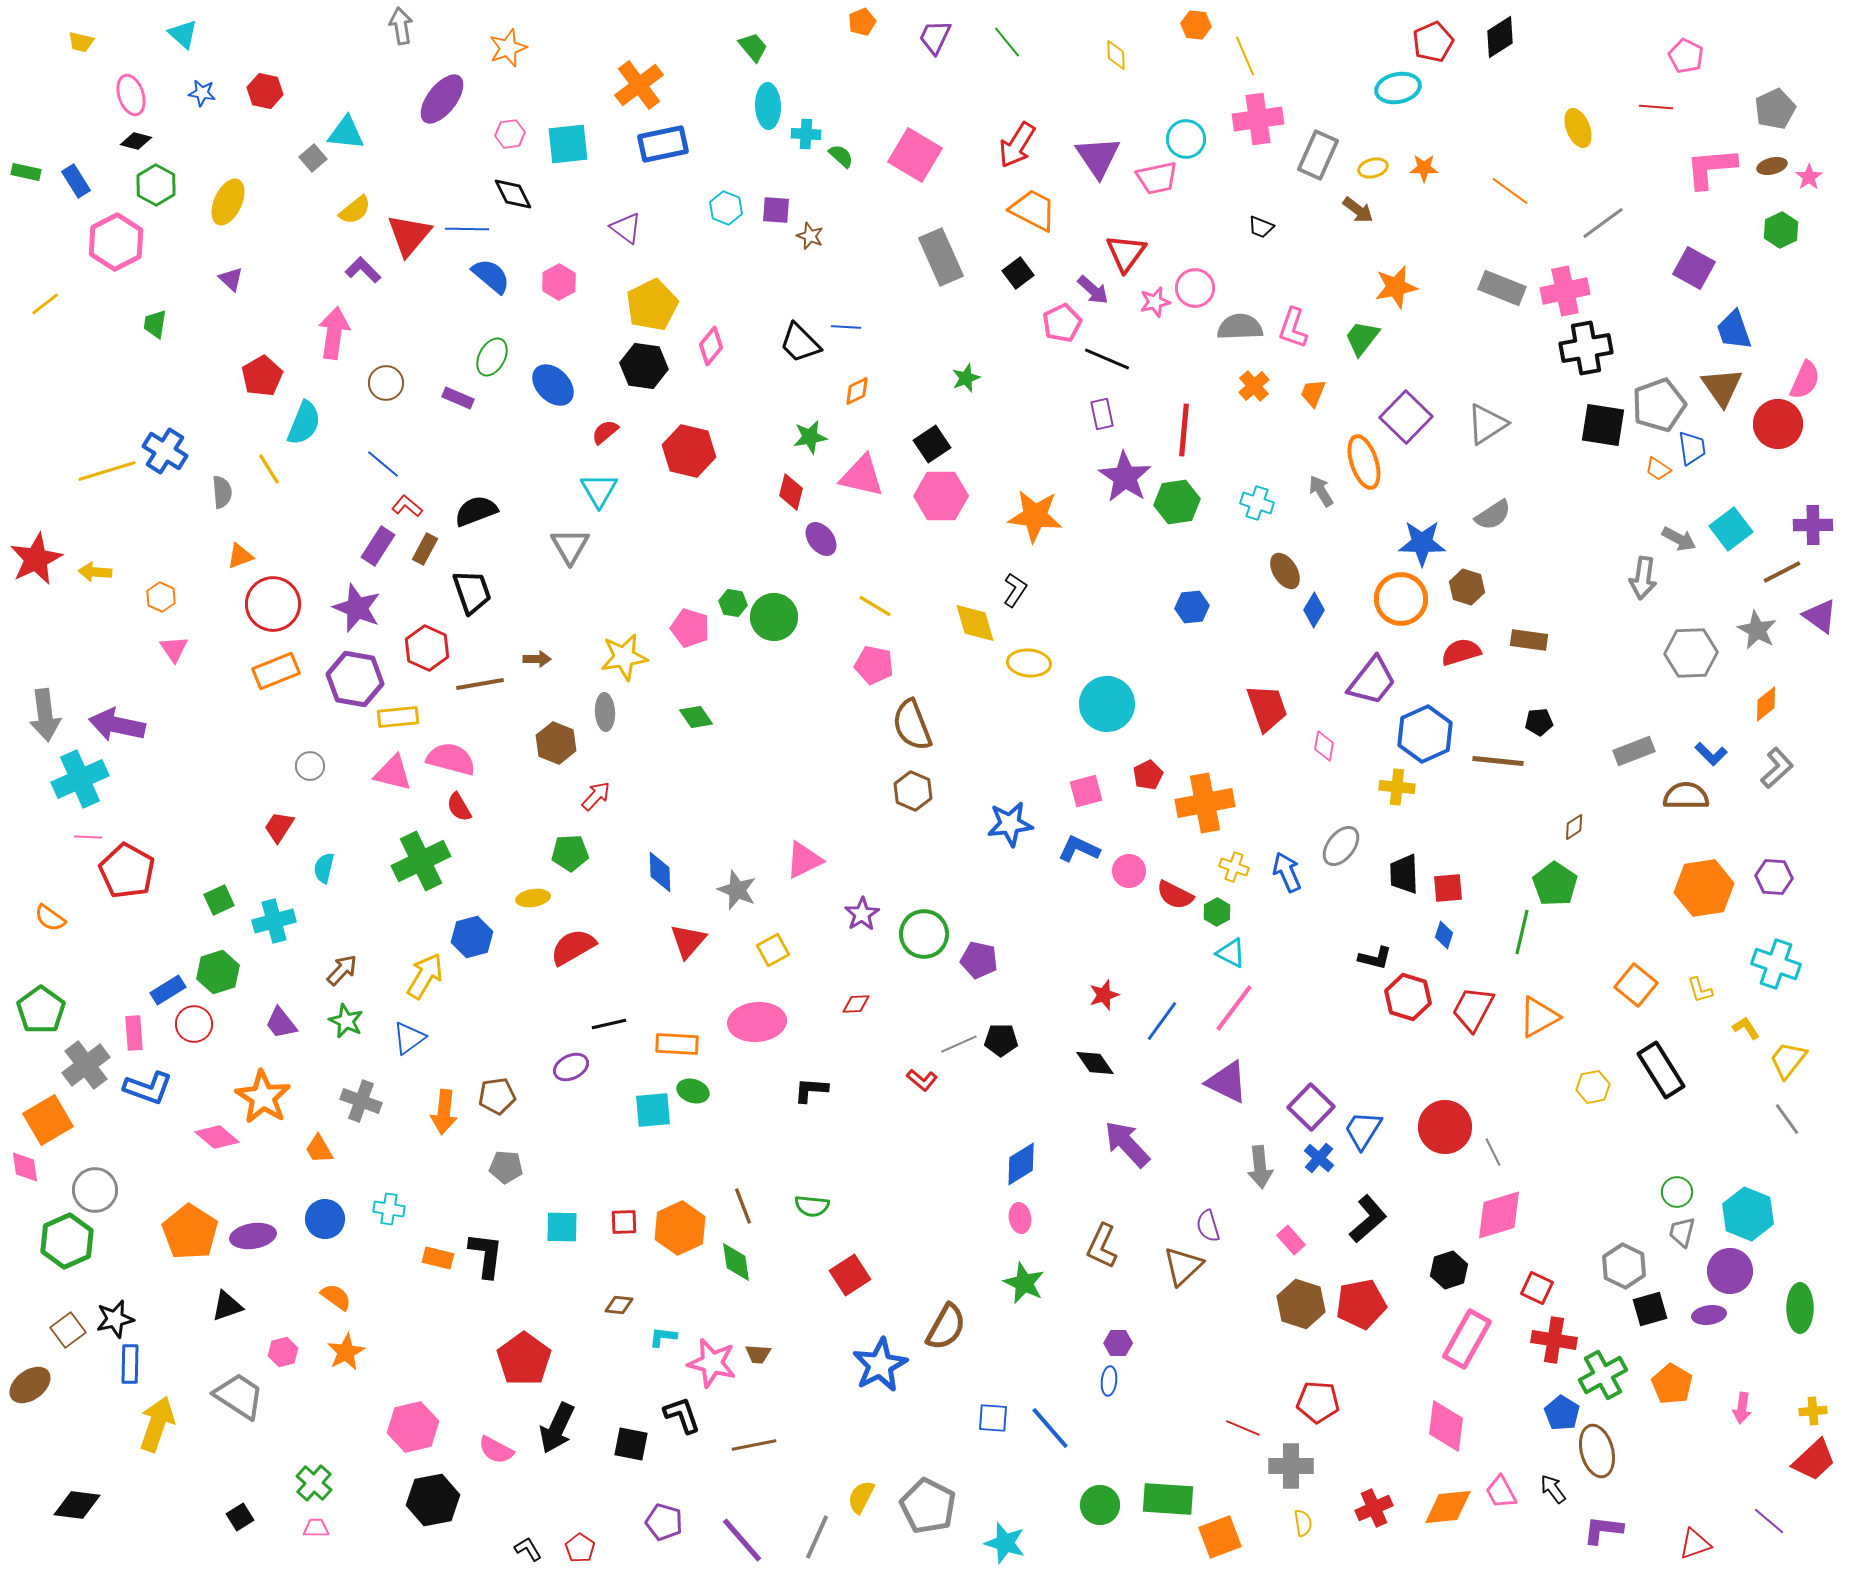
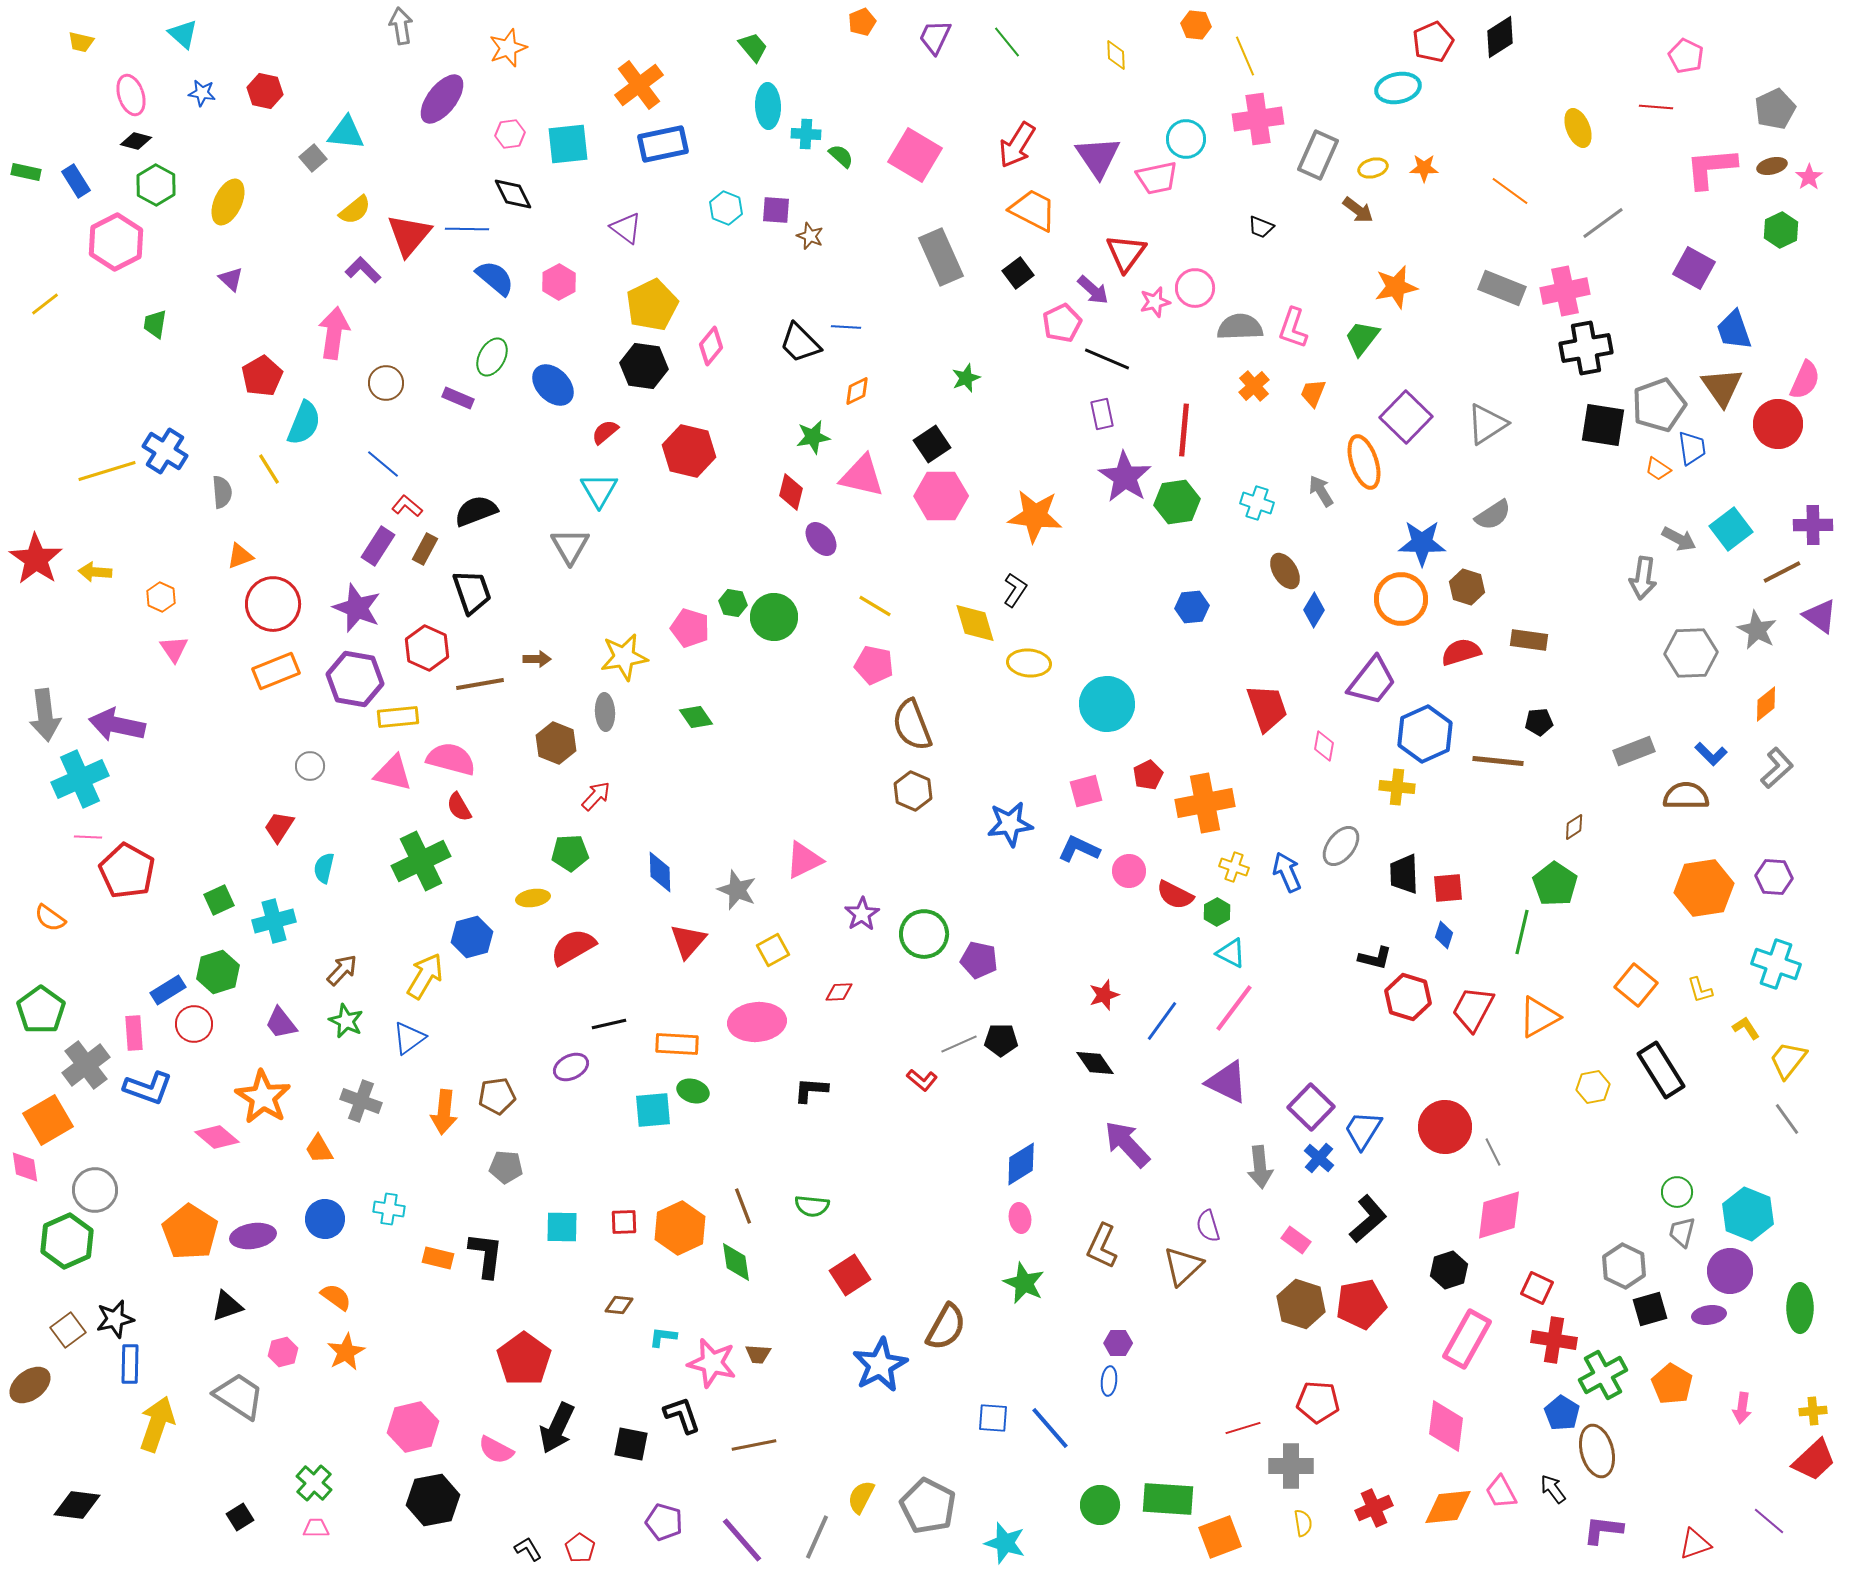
blue semicircle at (491, 276): moved 4 px right, 2 px down
green star at (810, 437): moved 3 px right
red star at (36, 559): rotated 12 degrees counterclockwise
red diamond at (856, 1004): moved 17 px left, 12 px up
pink rectangle at (1291, 1240): moved 5 px right; rotated 12 degrees counterclockwise
red line at (1243, 1428): rotated 40 degrees counterclockwise
